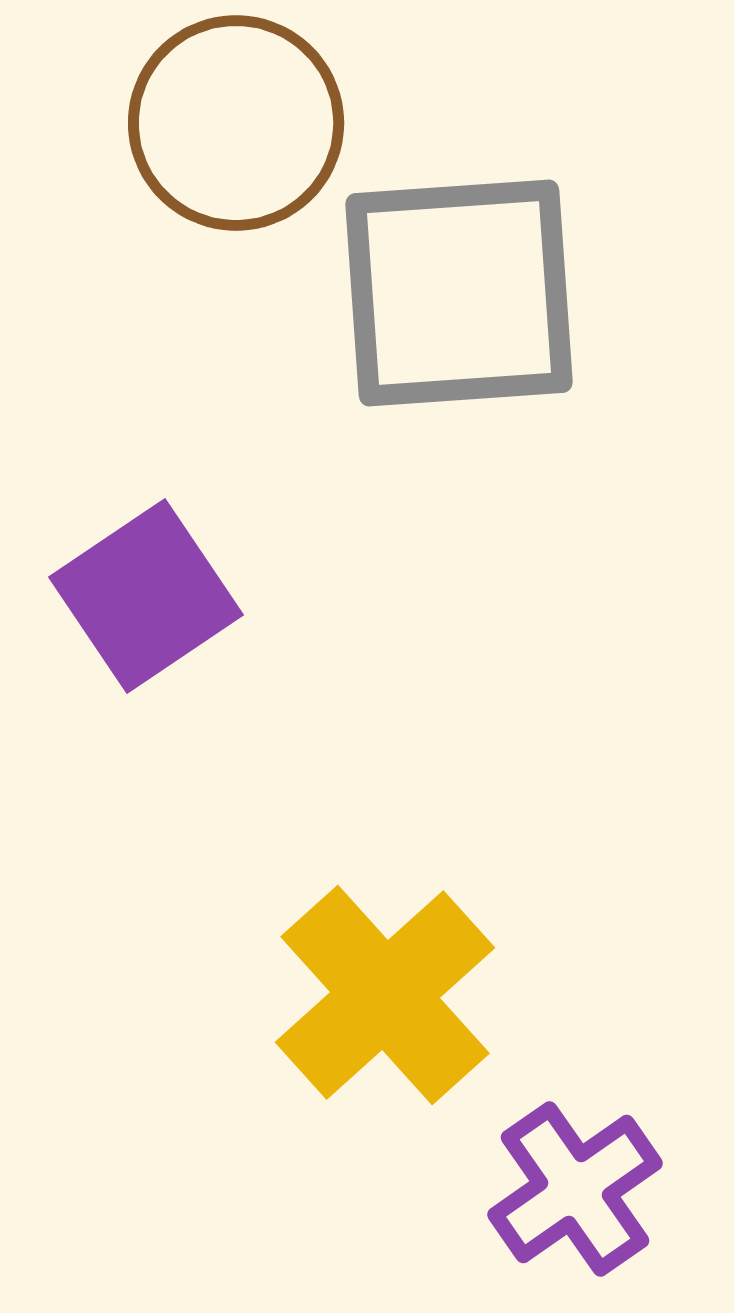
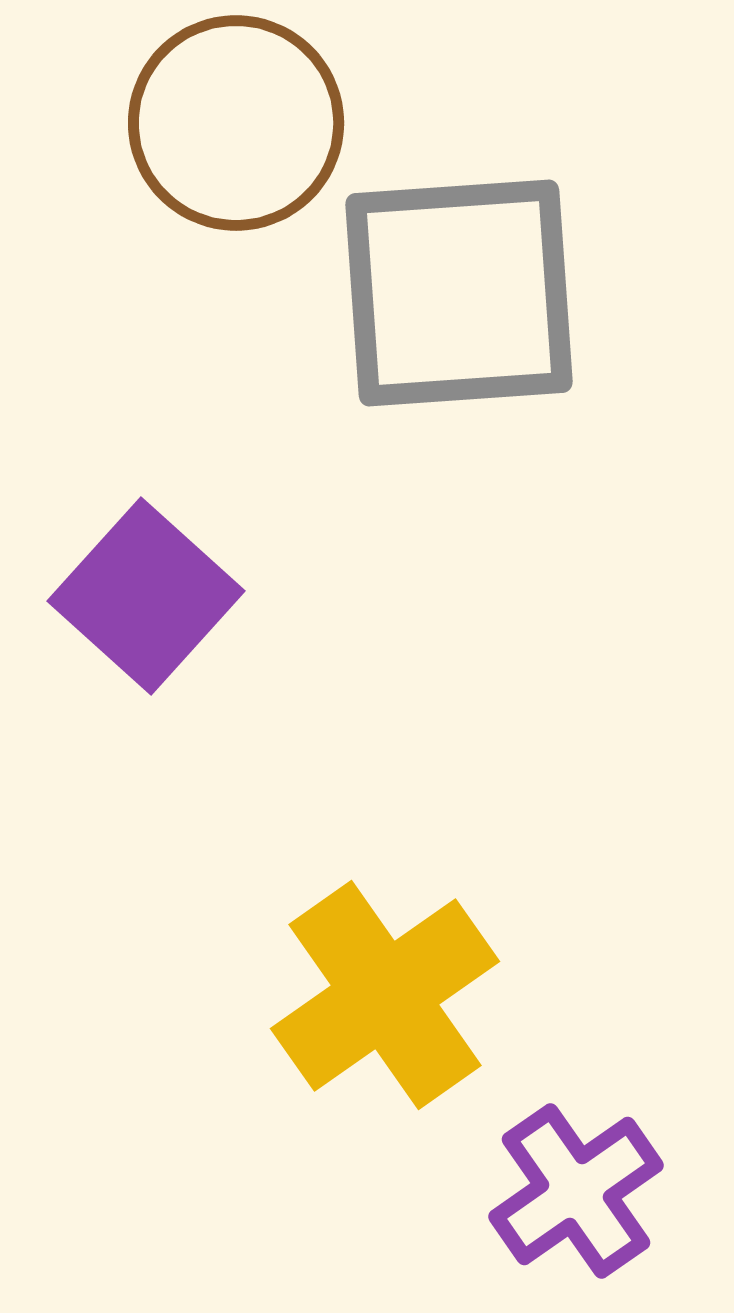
purple square: rotated 14 degrees counterclockwise
yellow cross: rotated 7 degrees clockwise
purple cross: moved 1 px right, 2 px down
